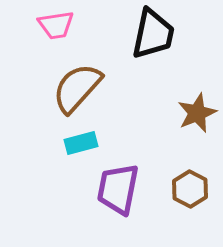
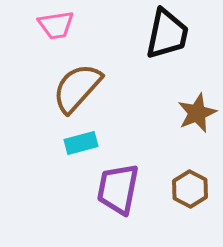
black trapezoid: moved 14 px right
